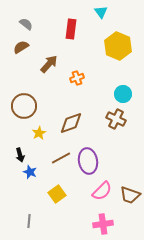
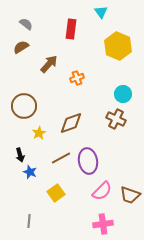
yellow square: moved 1 px left, 1 px up
